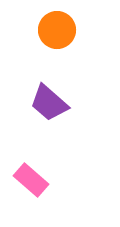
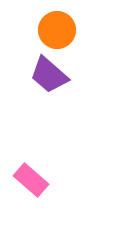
purple trapezoid: moved 28 px up
